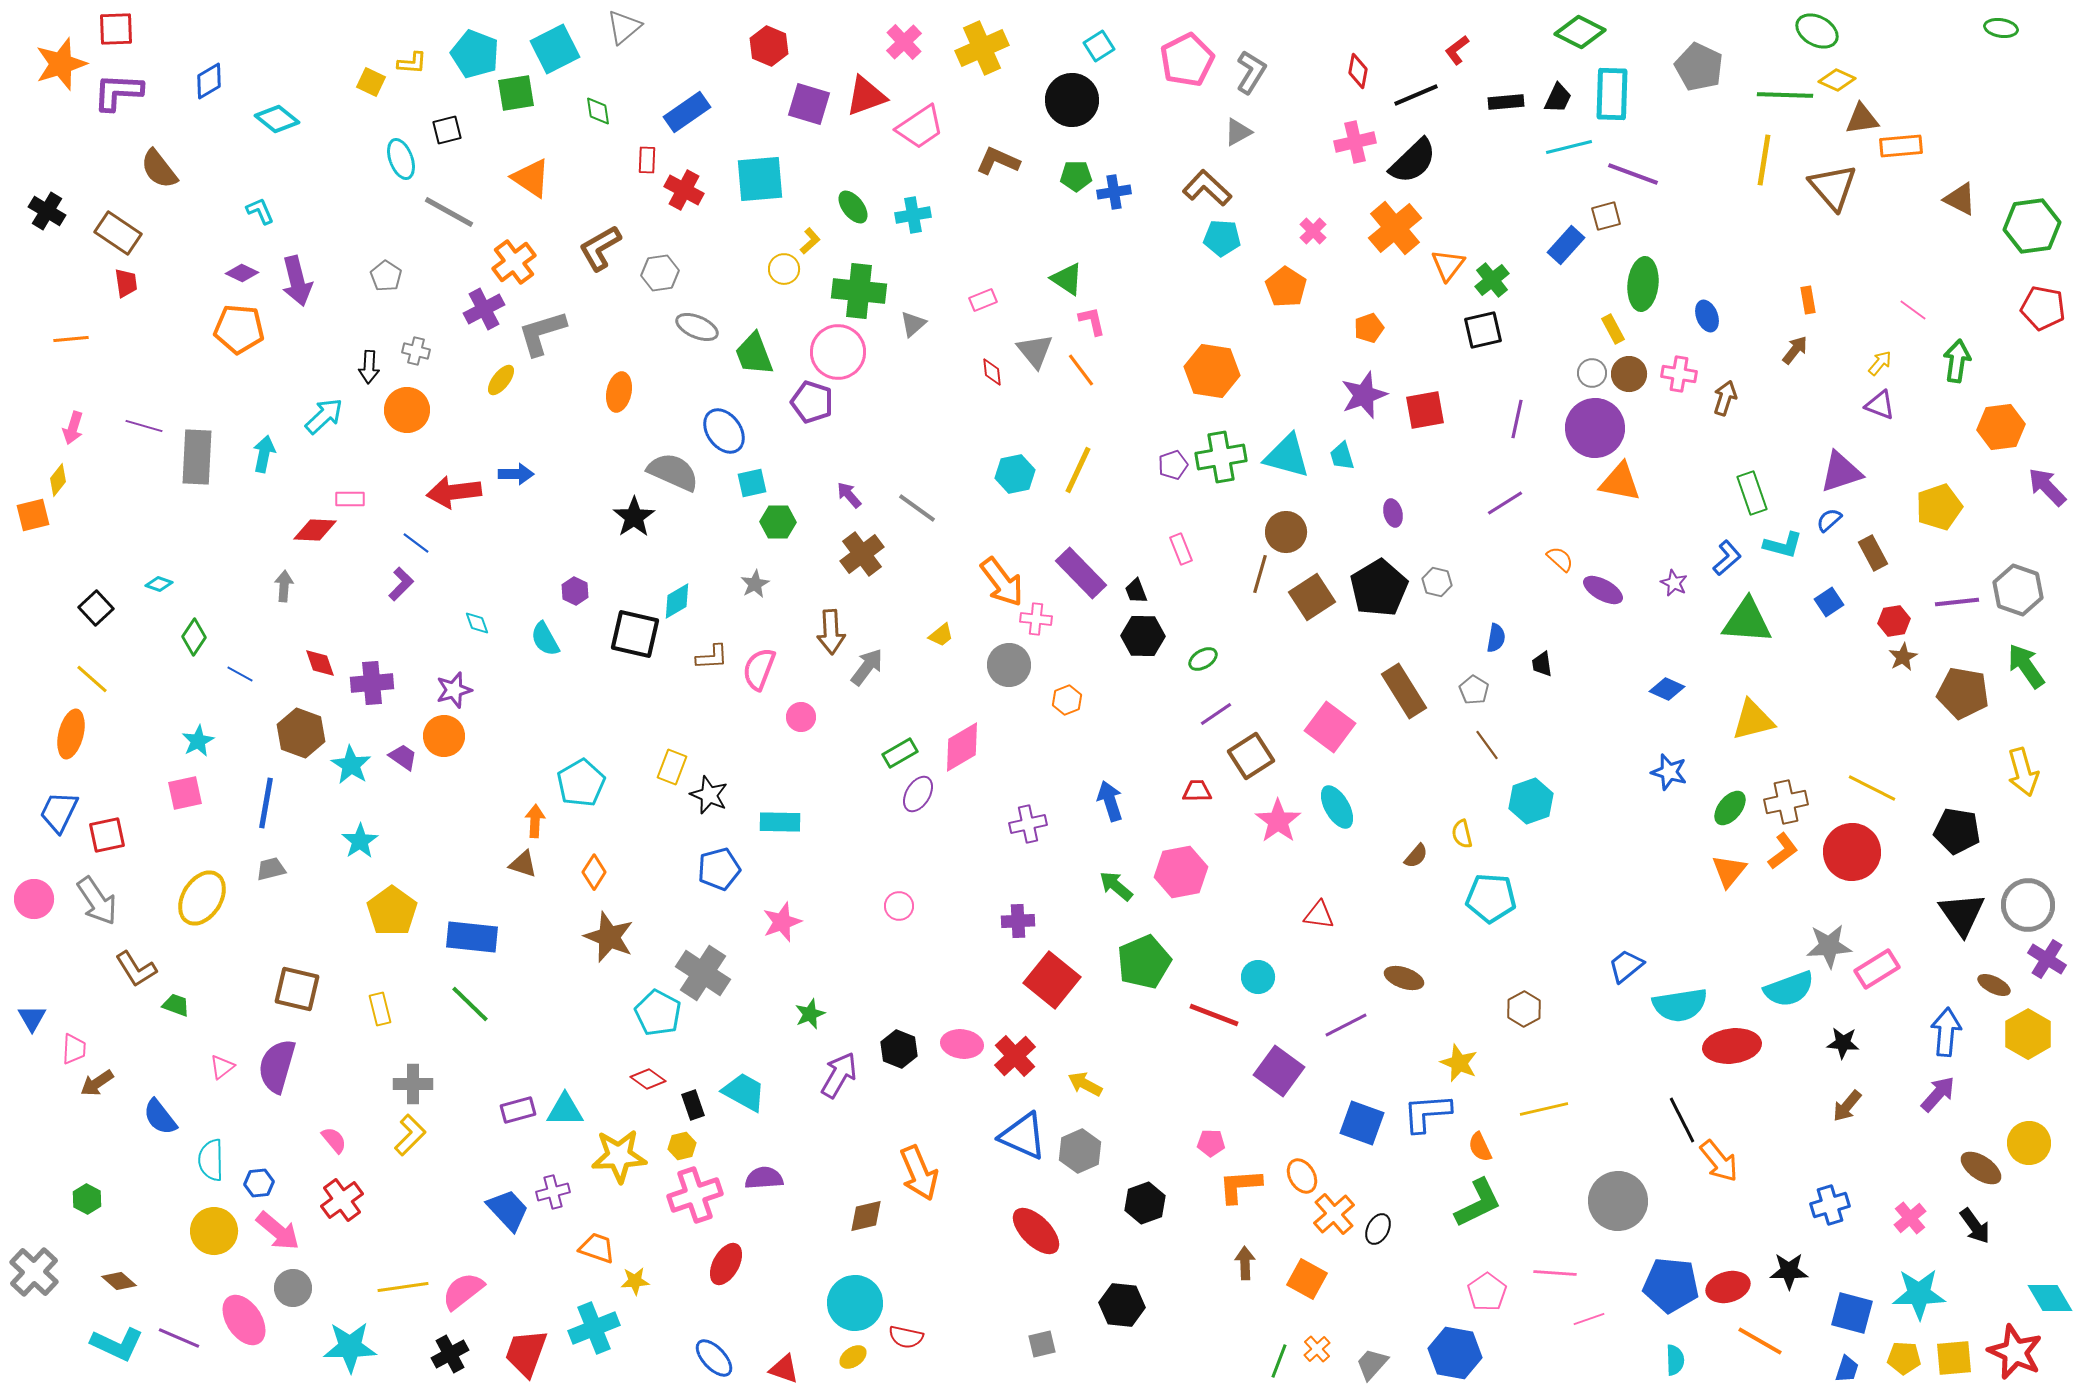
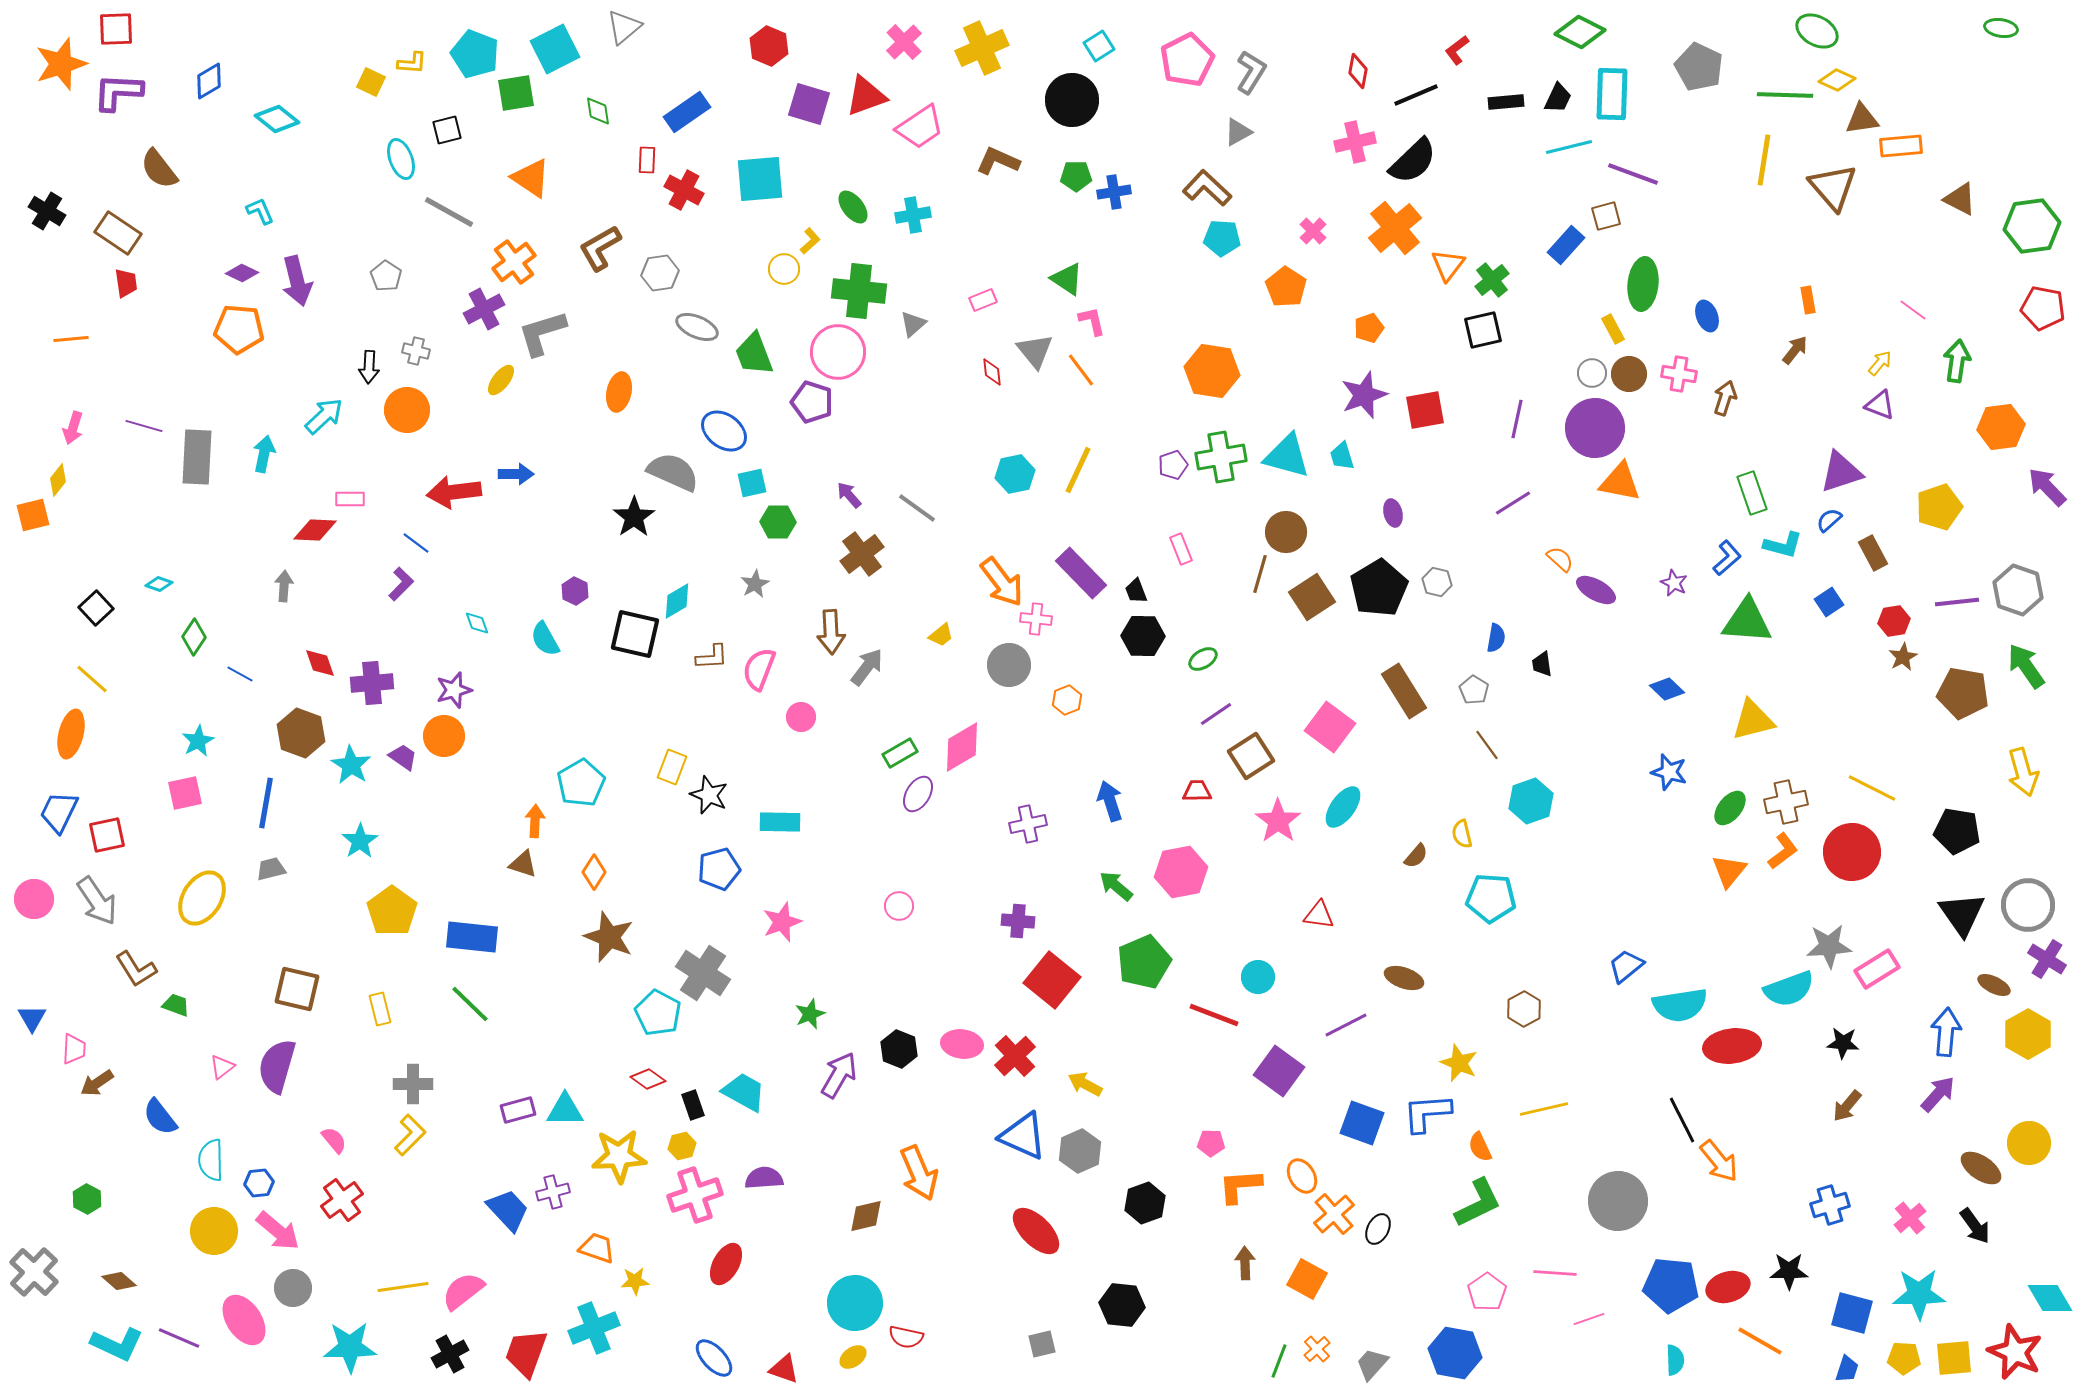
blue ellipse at (724, 431): rotated 18 degrees counterclockwise
purple line at (1505, 503): moved 8 px right
purple ellipse at (1603, 590): moved 7 px left
blue diamond at (1667, 689): rotated 20 degrees clockwise
cyan ellipse at (1337, 807): moved 6 px right; rotated 66 degrees clockwise
purple cross at (1018, 921): rotated 8 degrees clockwise
